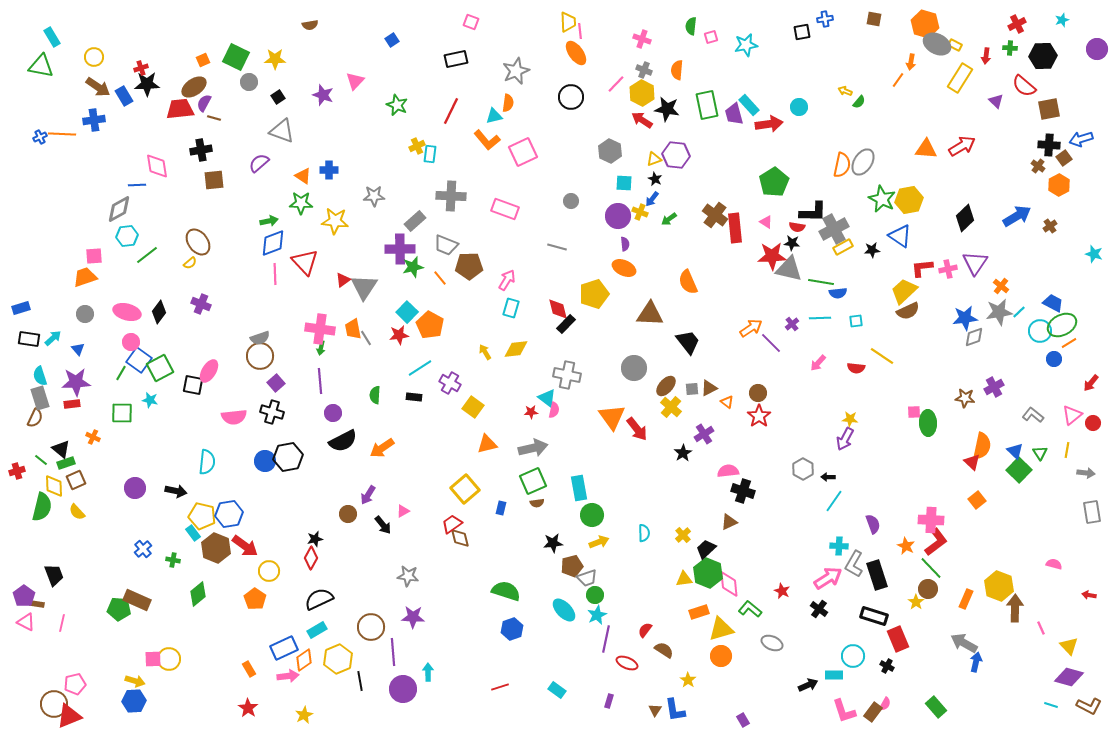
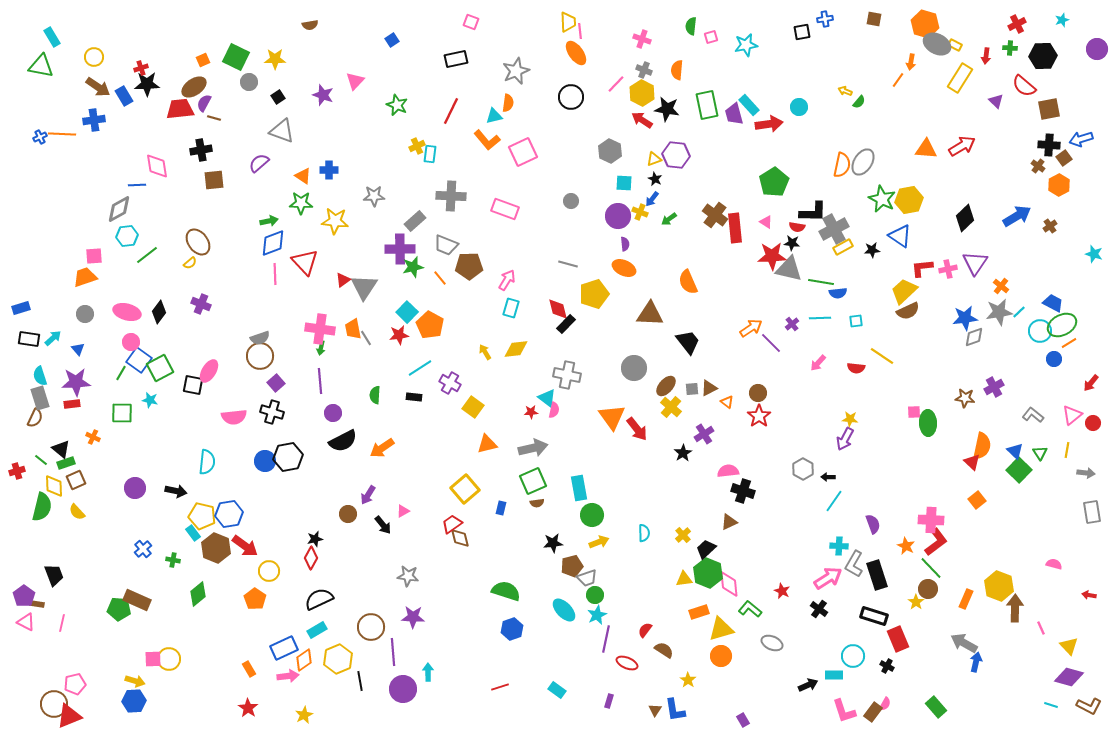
gray line at (557, 247): moved 11 px right, 17 px down
